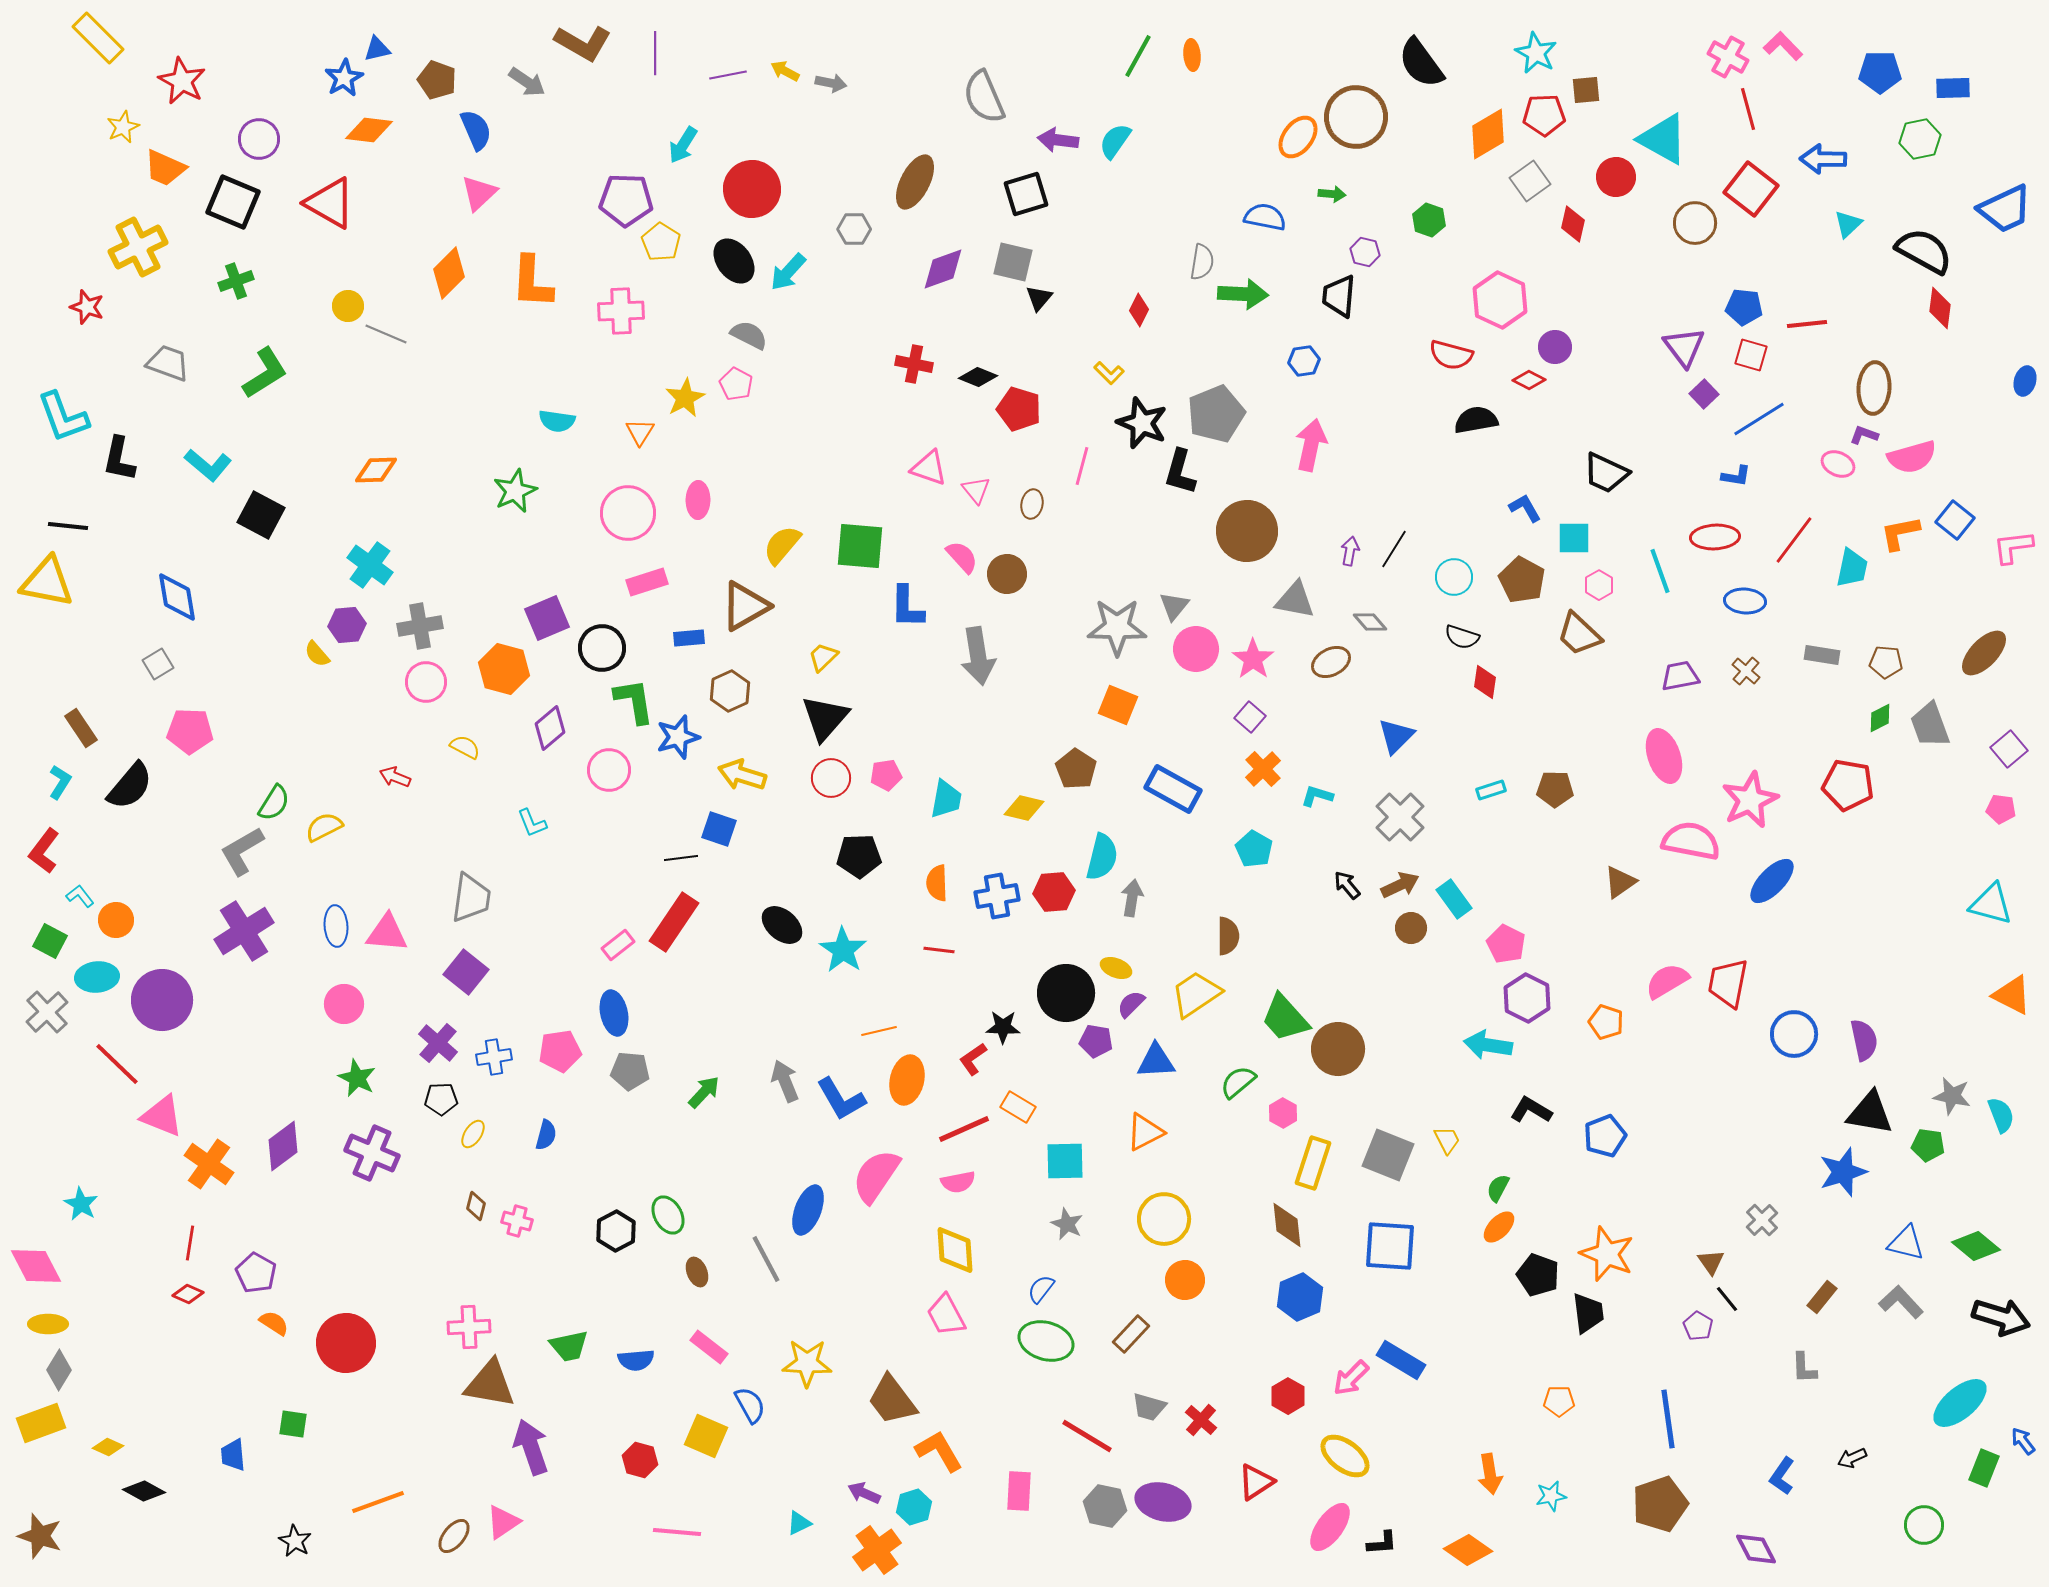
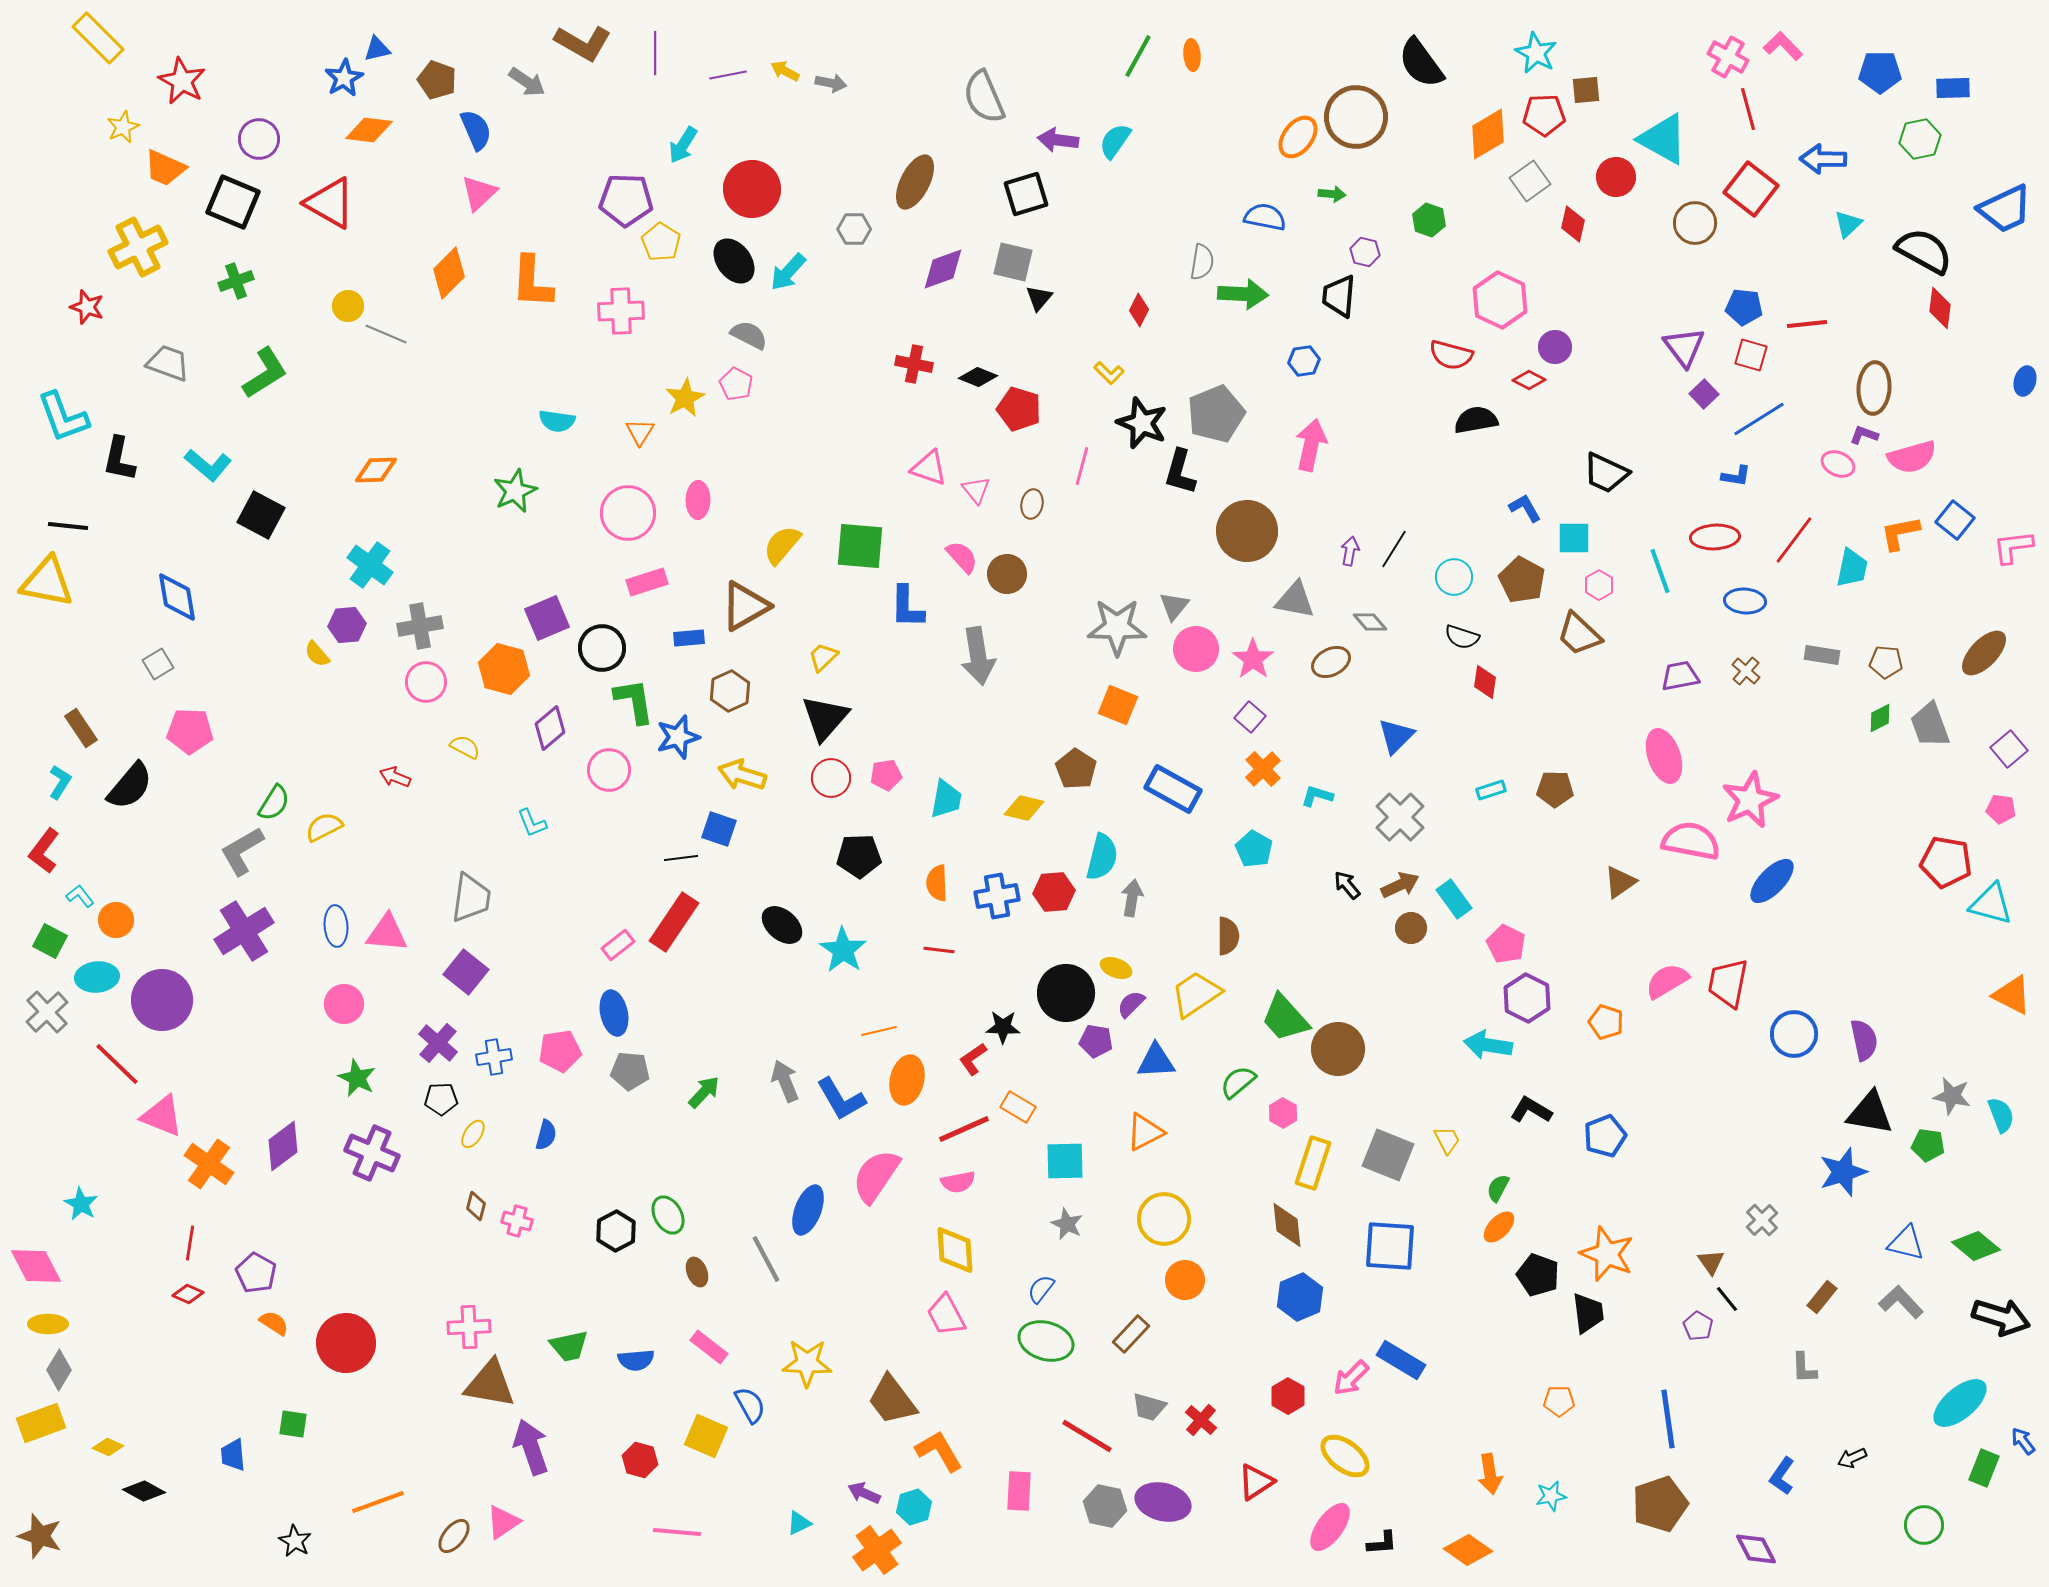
red pentagon at (1848, 785): moved 98 px right, 77 px down
